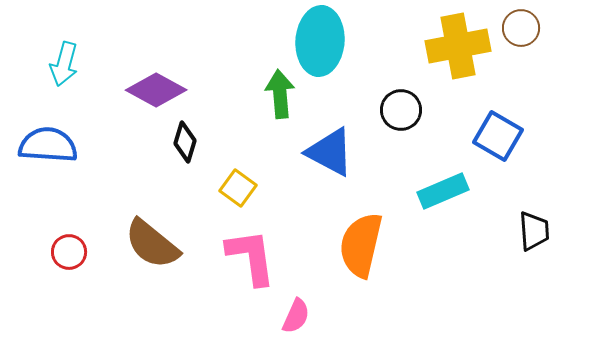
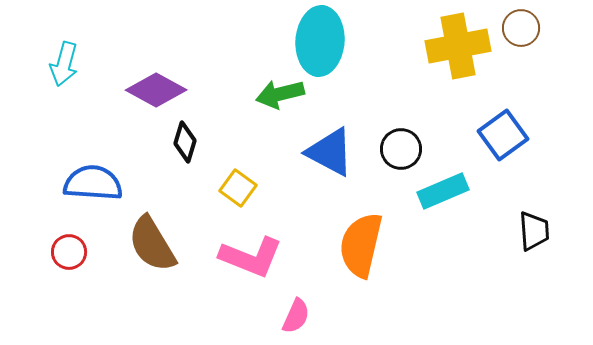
green arrow: rotated 99 degrees counterclockwise
black circle: moved 39 px down
blue square: moved 5 px right, 1 px up; rotated 24 degrees clockwise
blue semicircle: moved 45 px right, 38 px down
brown semicircle: rotated 20 degrees clockwise
pink L-shape: rotated 120 degrees clockwise
